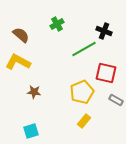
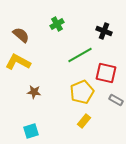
green line: moved 4 px left, 6 px down
